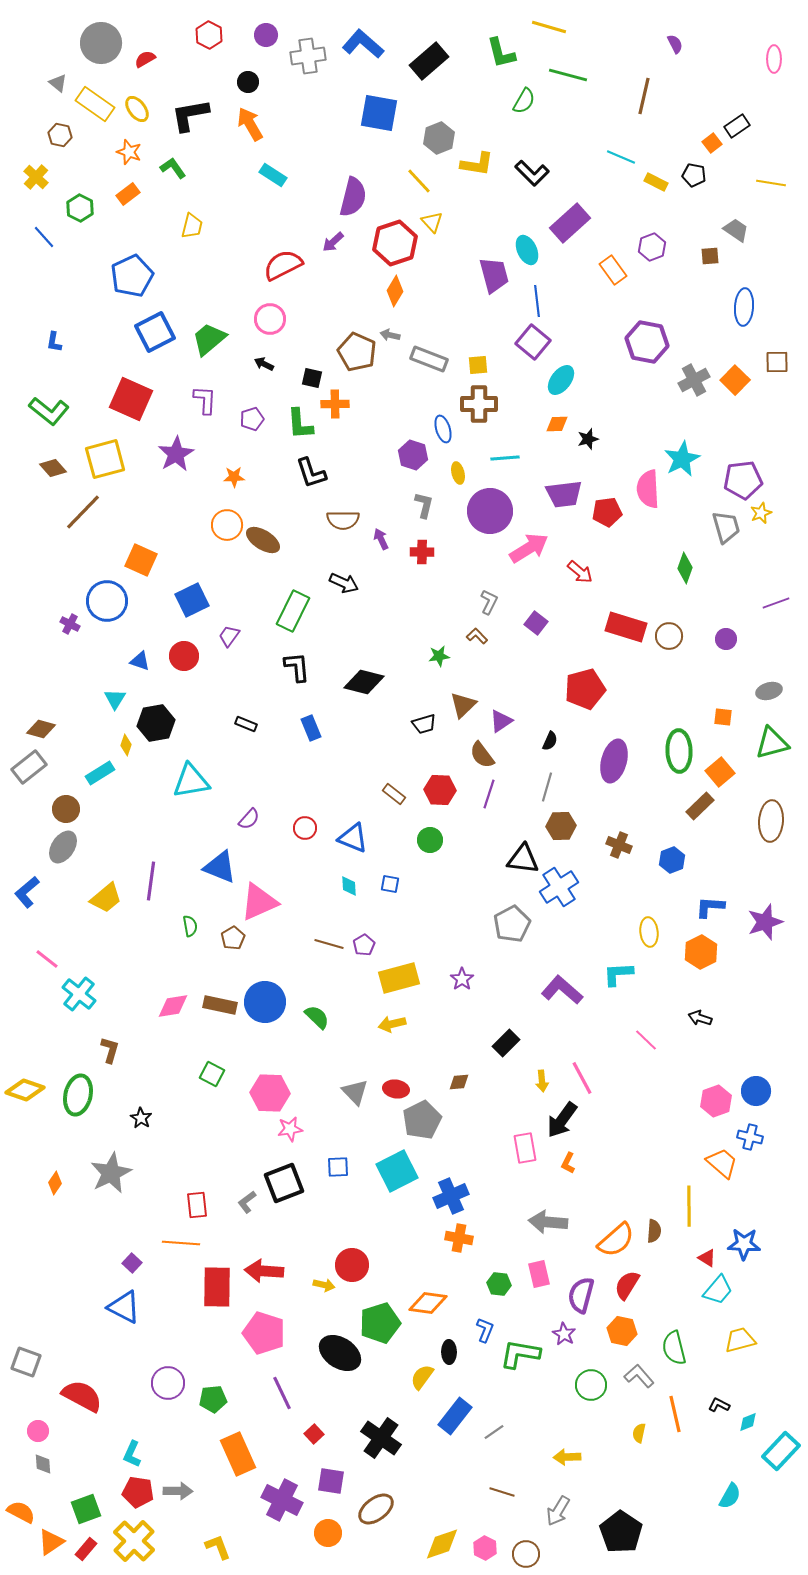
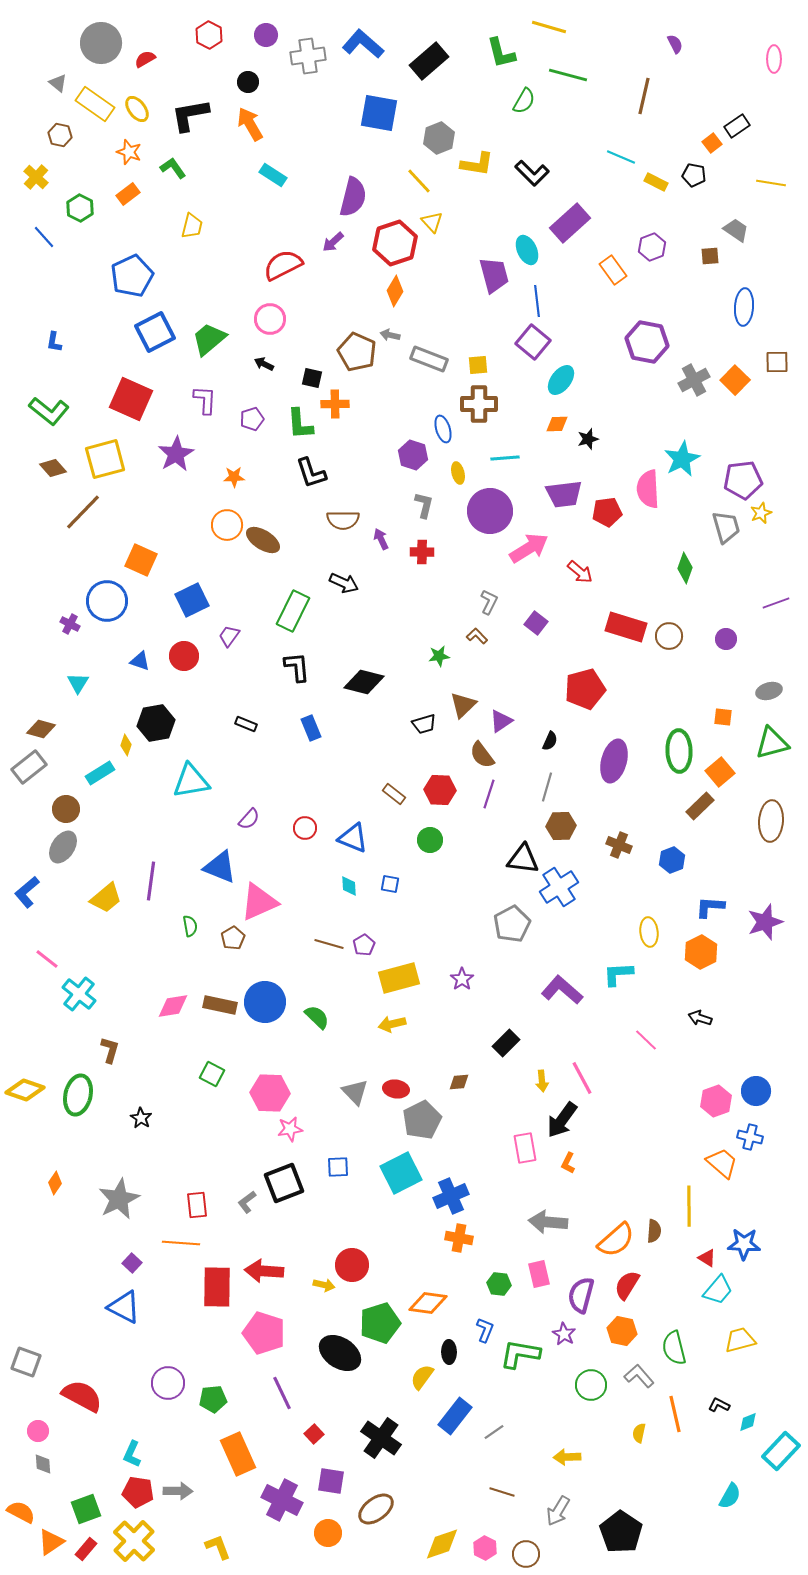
cyan triangle at (115, 699): moved 37 px left, 16 px up
cyan square at (397, 1171): moved 4 px right, 2 px down
gray star at (111, 1173): moved 8 px right, 26 px down
